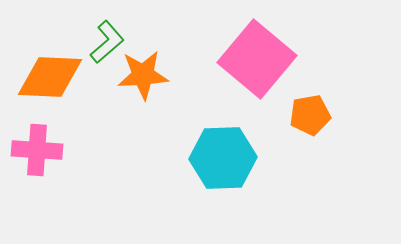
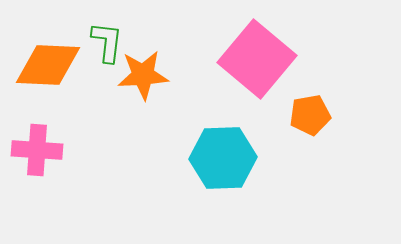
green L-shape: rotated 42 degrees counterclockwise
orange diamond: moved 2 px left, 12 px up
